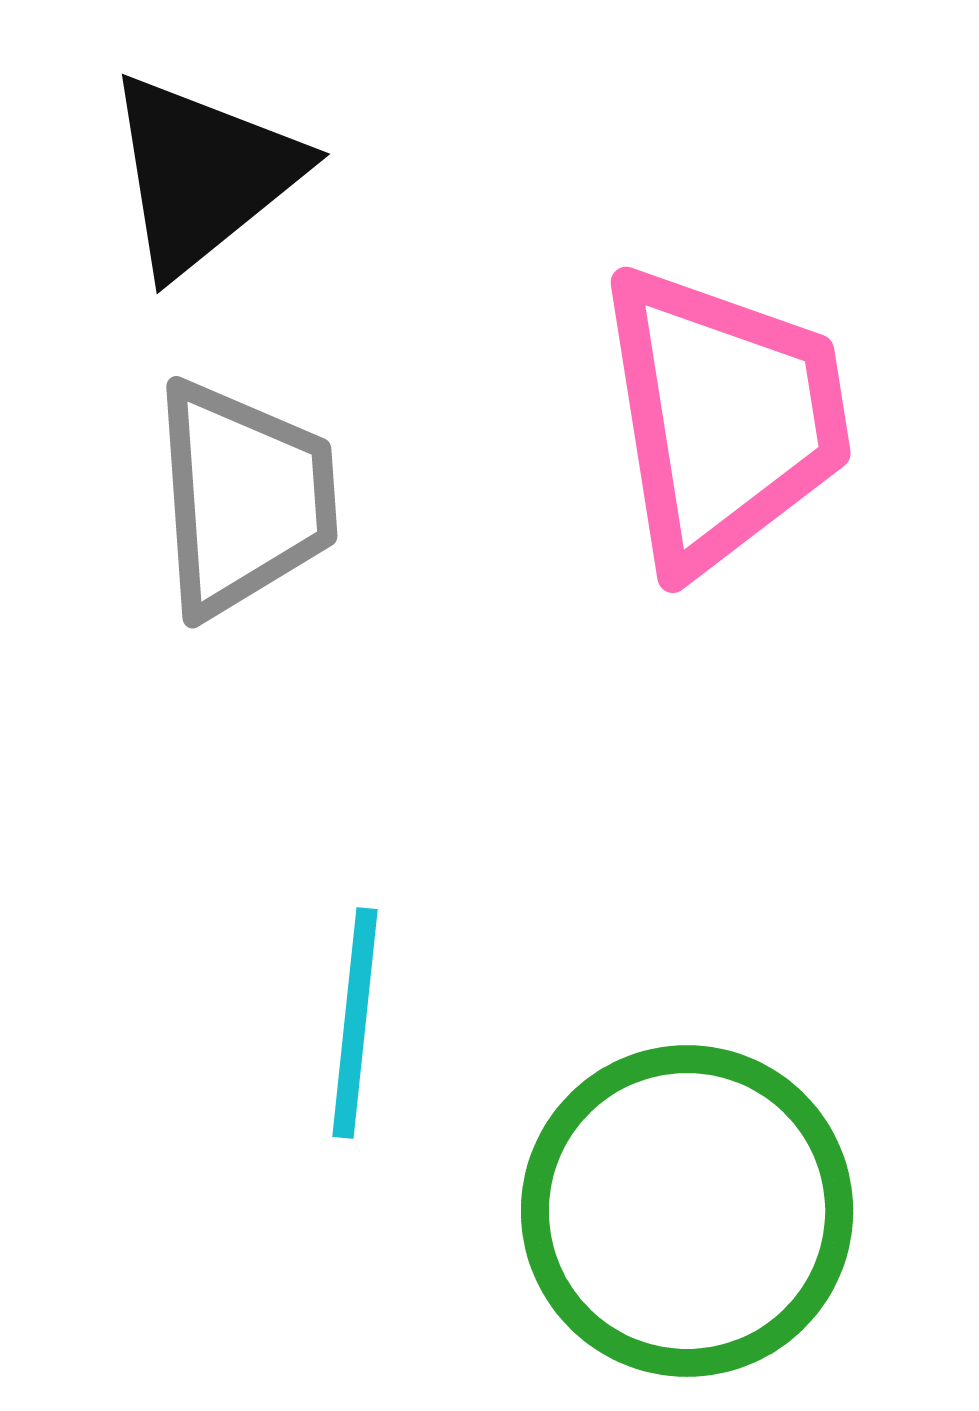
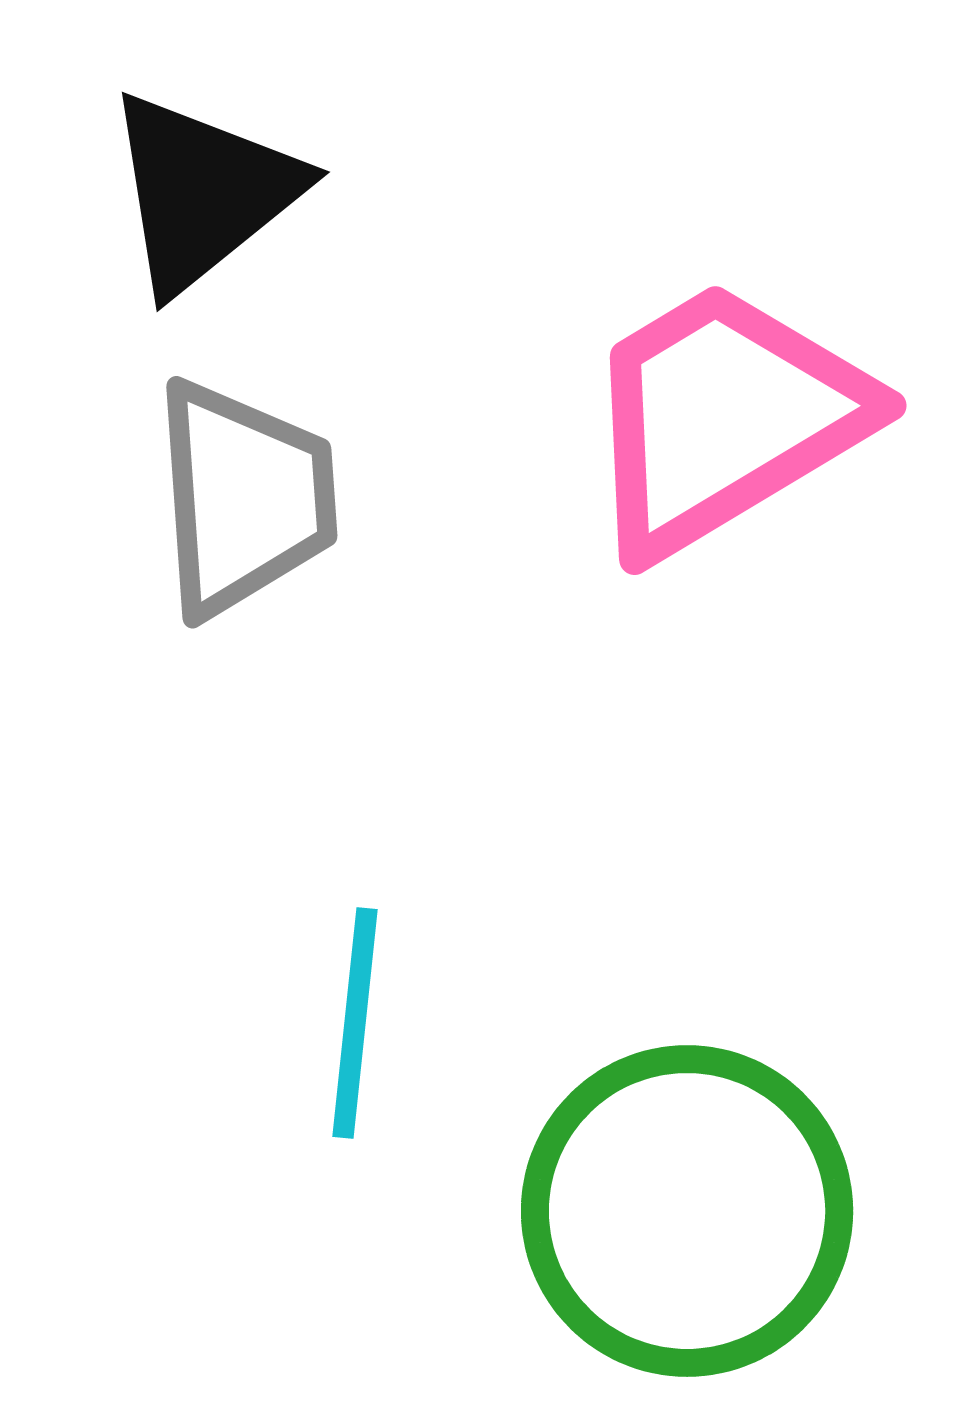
black triangle: moved 18 px down
pink trapezoid: rotated 112 degrees counterclockwise
